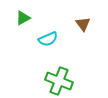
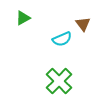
cyan semicircle: moved 14 px right
green cross: rotated 24 degrees clockwise
